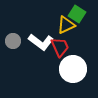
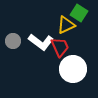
green square: moved 2 px right, 1 px up
